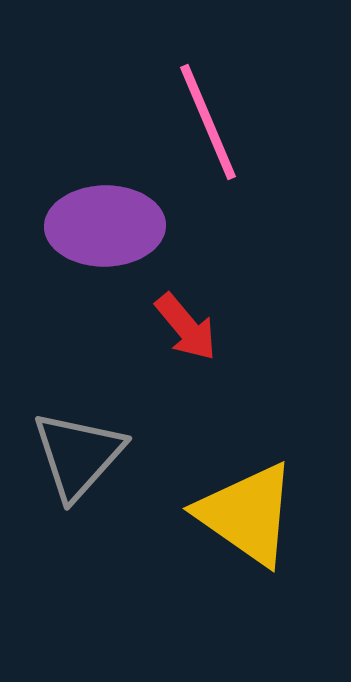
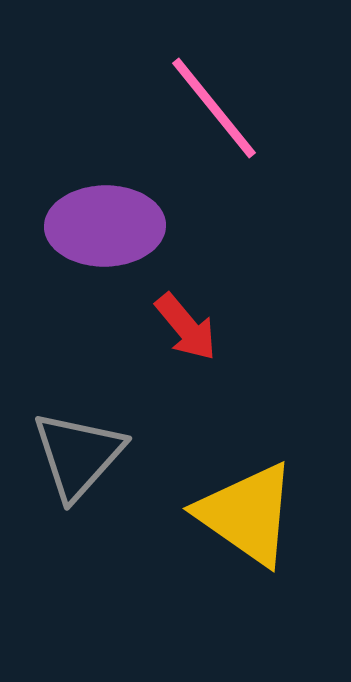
pink line: moved 6 px right, 14 px up; rotated 16 degrees counterclockwise
